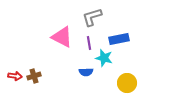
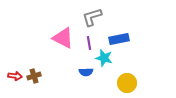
pink triangle: moved 1 px right, 1 px down
